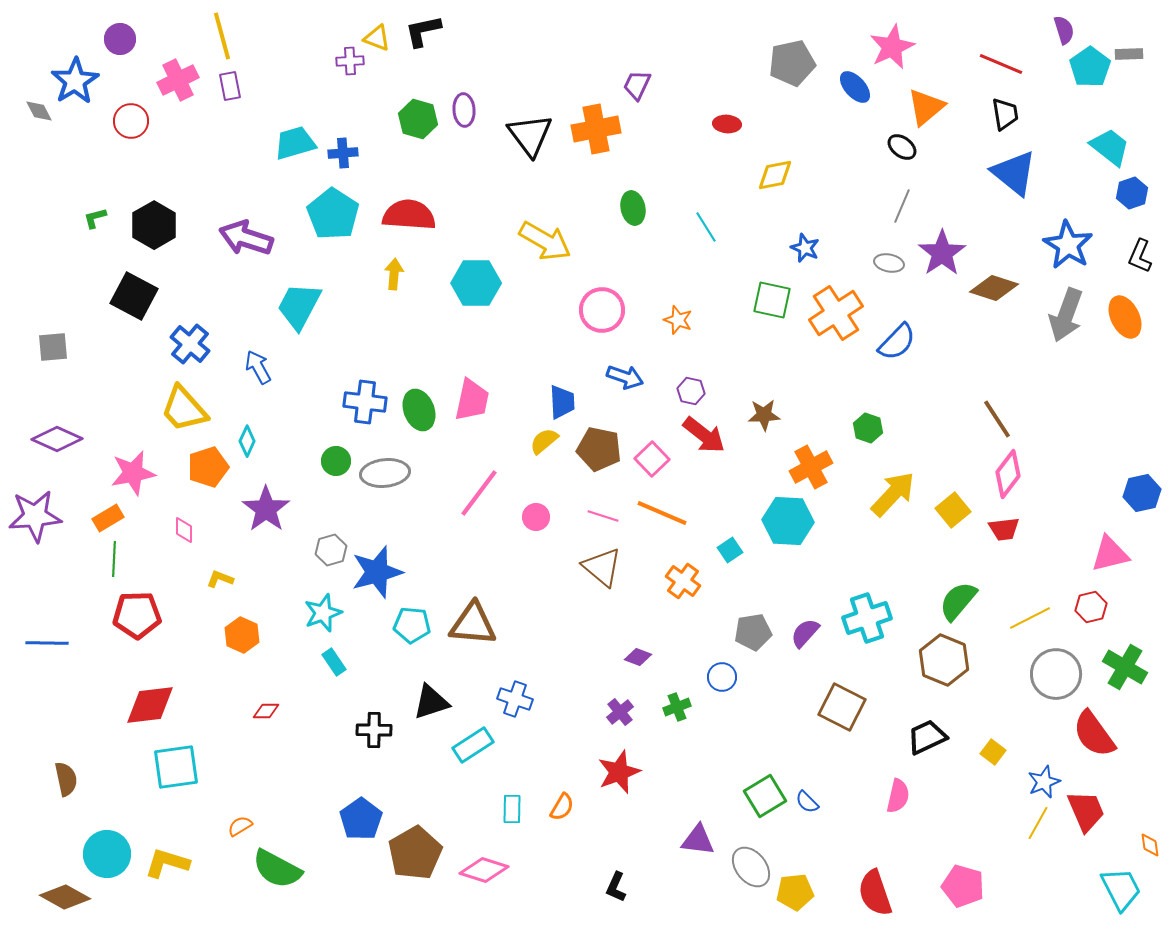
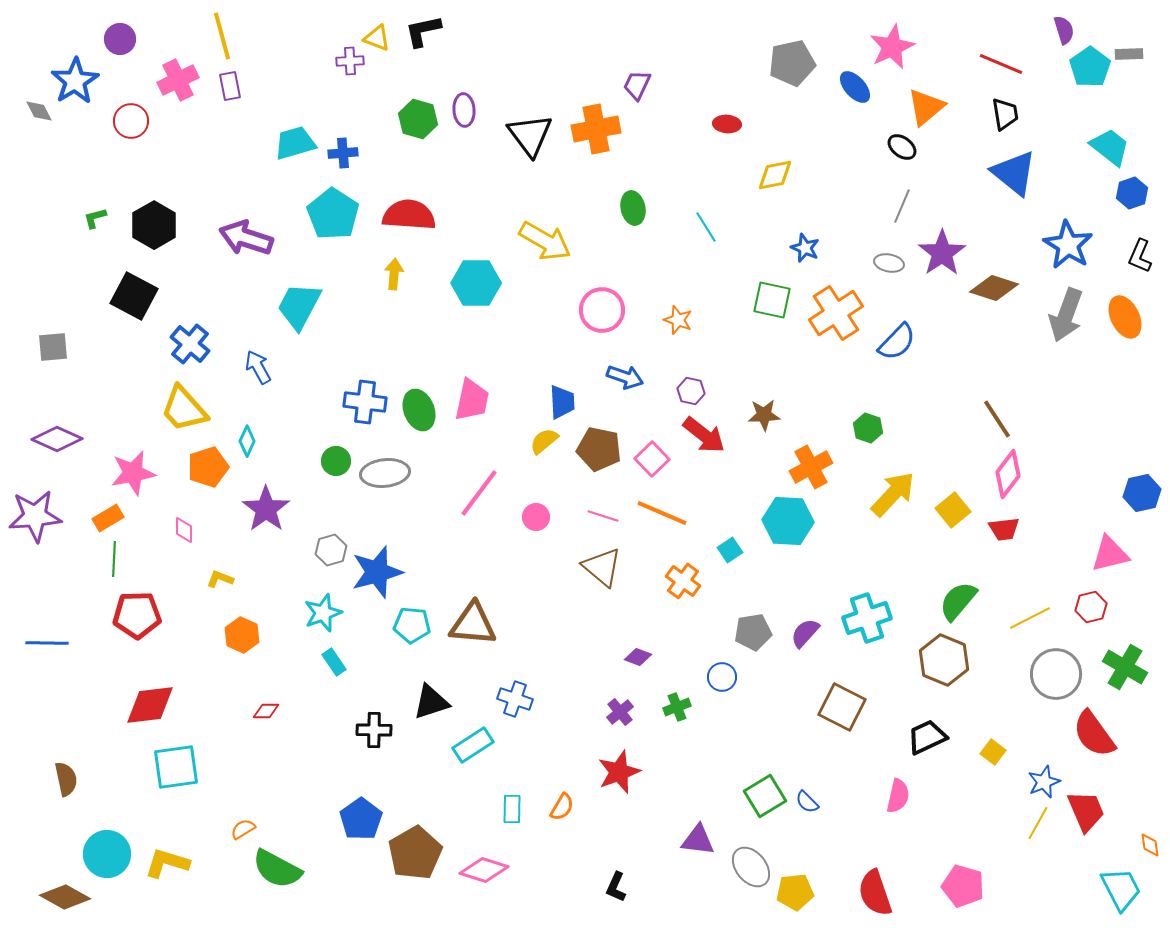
orange semicircle at (240, 826): moved 3 px right, 3 px down
